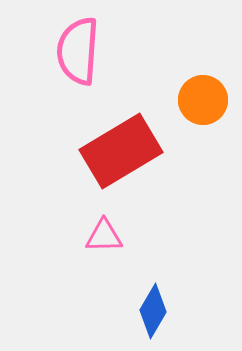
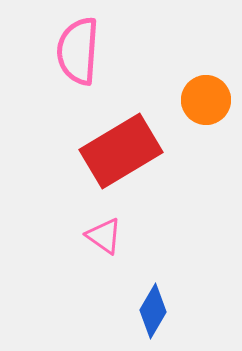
orange circle: moved 3 px right
pink triangle: rotated 36 degrees clockwise
